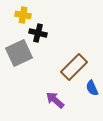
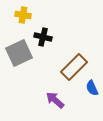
black cross: moved 5 px right, 4 px down
